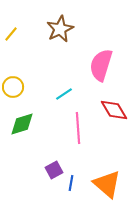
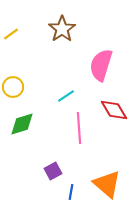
brown star: moved 2 px right; rotated 8 degrees counterclockwise
yellow line: rotated 14 degrees clockwise
cyan line: moved 2 px right, 2 px down
pink line: moved 1 px right
purple square: moved 1 px left, 1 px down
blue line: moved 9 px down
